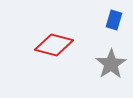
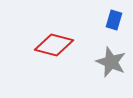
gray star: moved 2 px up; rotated 16 degrees counterclockwise
